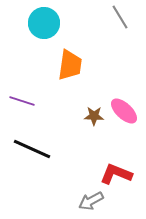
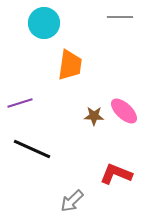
gray line: rotated 60 degrees counterclockwise
purple line: moved 2 px left, 2 px down; rotated 35 degrees counterclockwise
gray arrow: moved 19 px left; rotated 15 degrees counterclockwise
